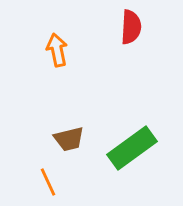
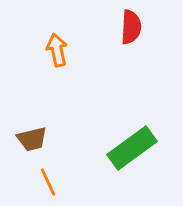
brown trapezoid: moved 37 px left
